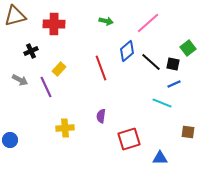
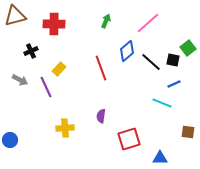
green arrow: rotated 80 degrees counterclockwise
black square: moved 4 px up
